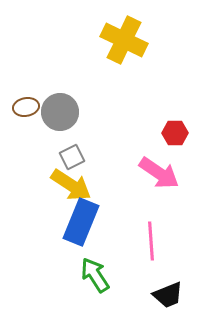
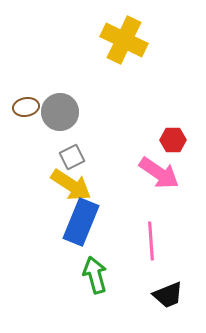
red hexagon: moved 2 px left, 7 px down
green arrow: rotated 18 degrees clockwise
